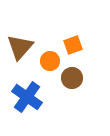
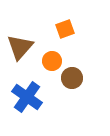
orange square: moved 8 px left, 16 px up
orange circle: moved 2 px right
